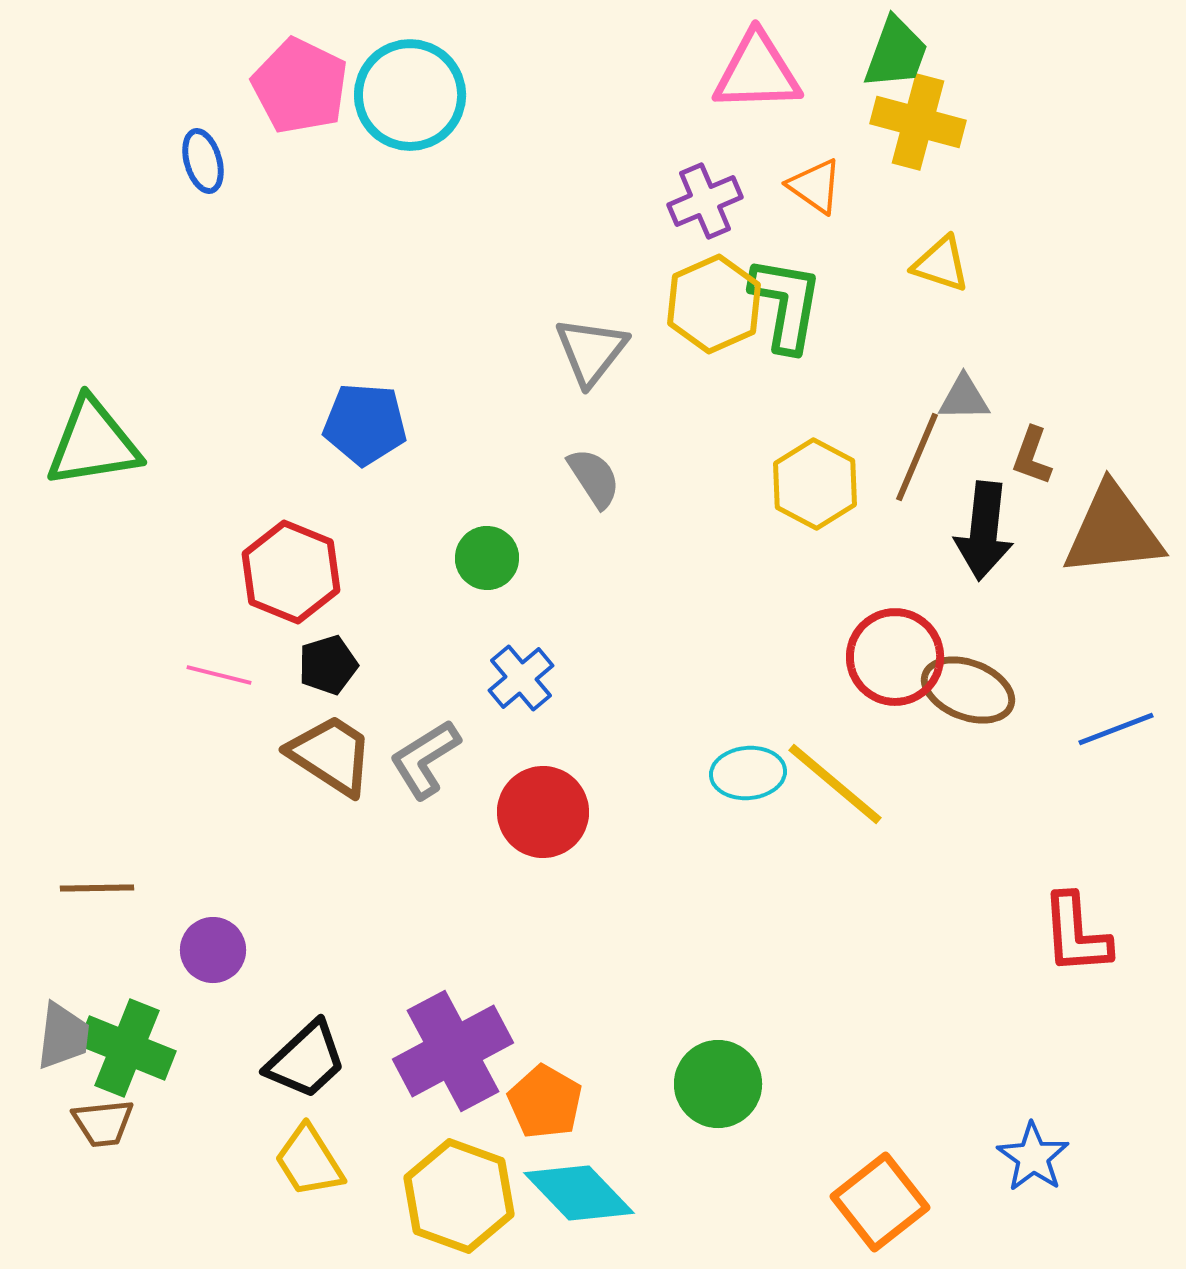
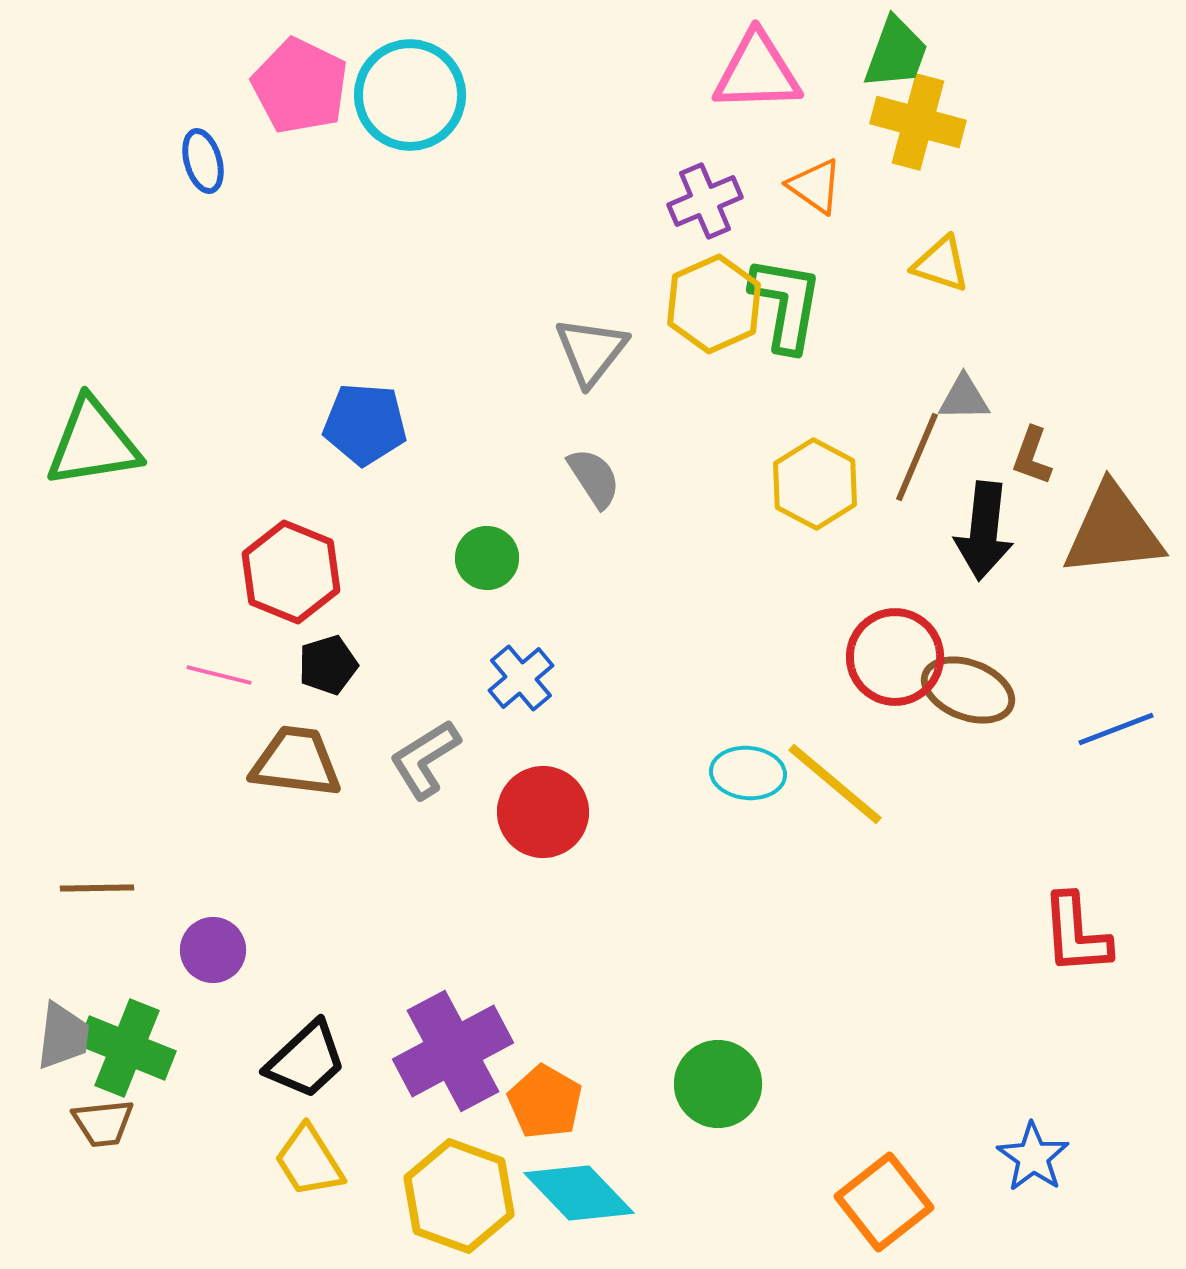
brown trapezoid at (331, 755): moved 35 px left, 7 px down; rotated 26 degrees counterclockwise
cyan ellipse at (748, 773): rotated 10 degrees clockwise
orange square at (880, 1202): moved 4 px right
